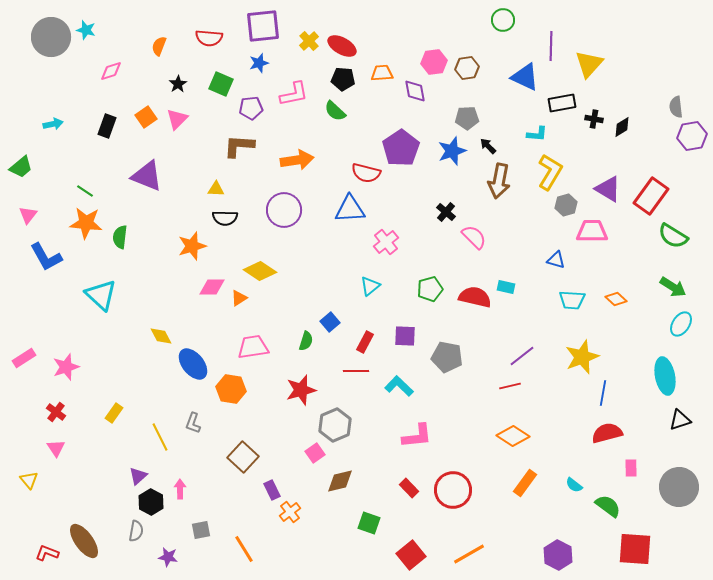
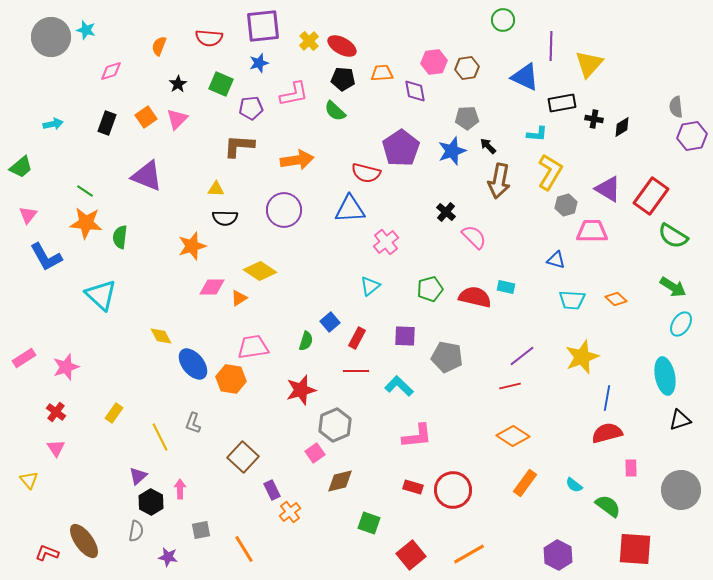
black rectangle at (107, 126): moved 3 px up
red rectangle at (365, 342): moved 8 px left, 4 px up
orange hexagon at (231, 389): moved 10 px up
blue line at (603, 393): moved 4 px right, 5 px down
gray circle at (679, 487): moved 2 px right, 3 px down
red rectangle at (409, 488): moved 4 px right, 1 px up; rotated 30 degrees counterclockwise
